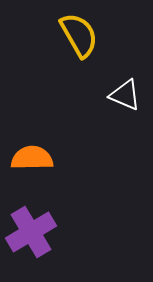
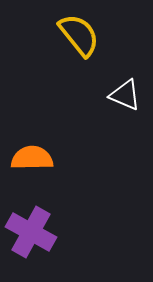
yellow semicircle: rotated 9 degrees counterclockwise
purple cross: rotated 30 degrees counterclockwise
